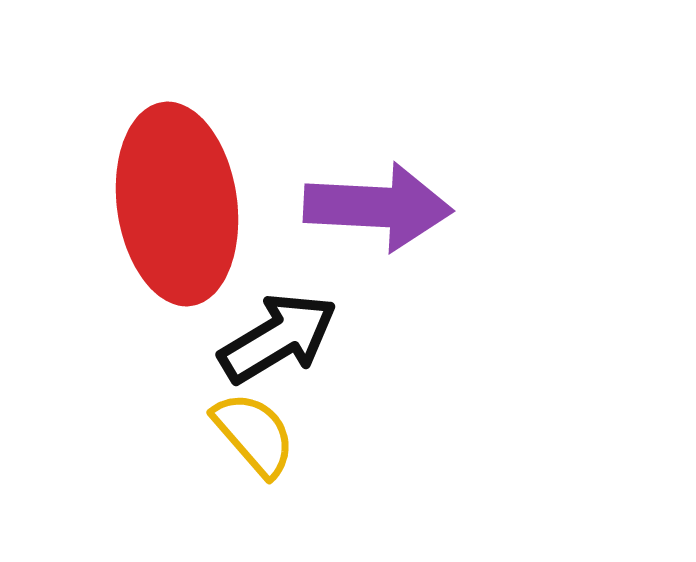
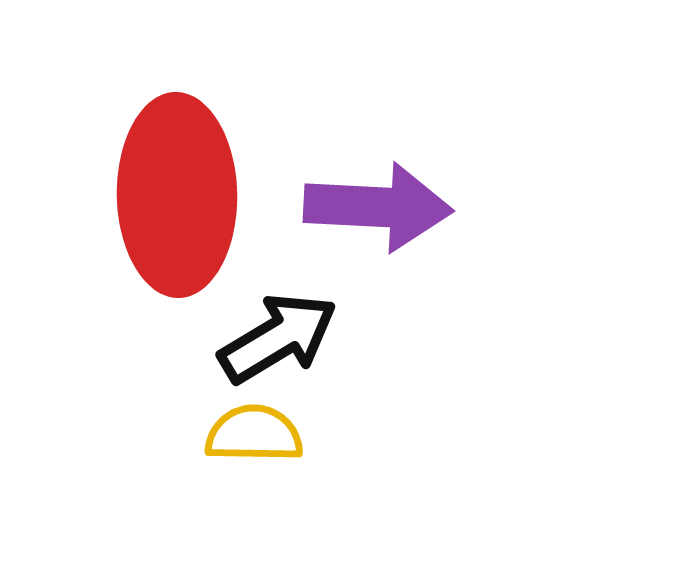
red ellipse: moved 9 px up; rotated 7 degrees clockwise
yellow semicircle: rotated 48 degrees counterclockwise
